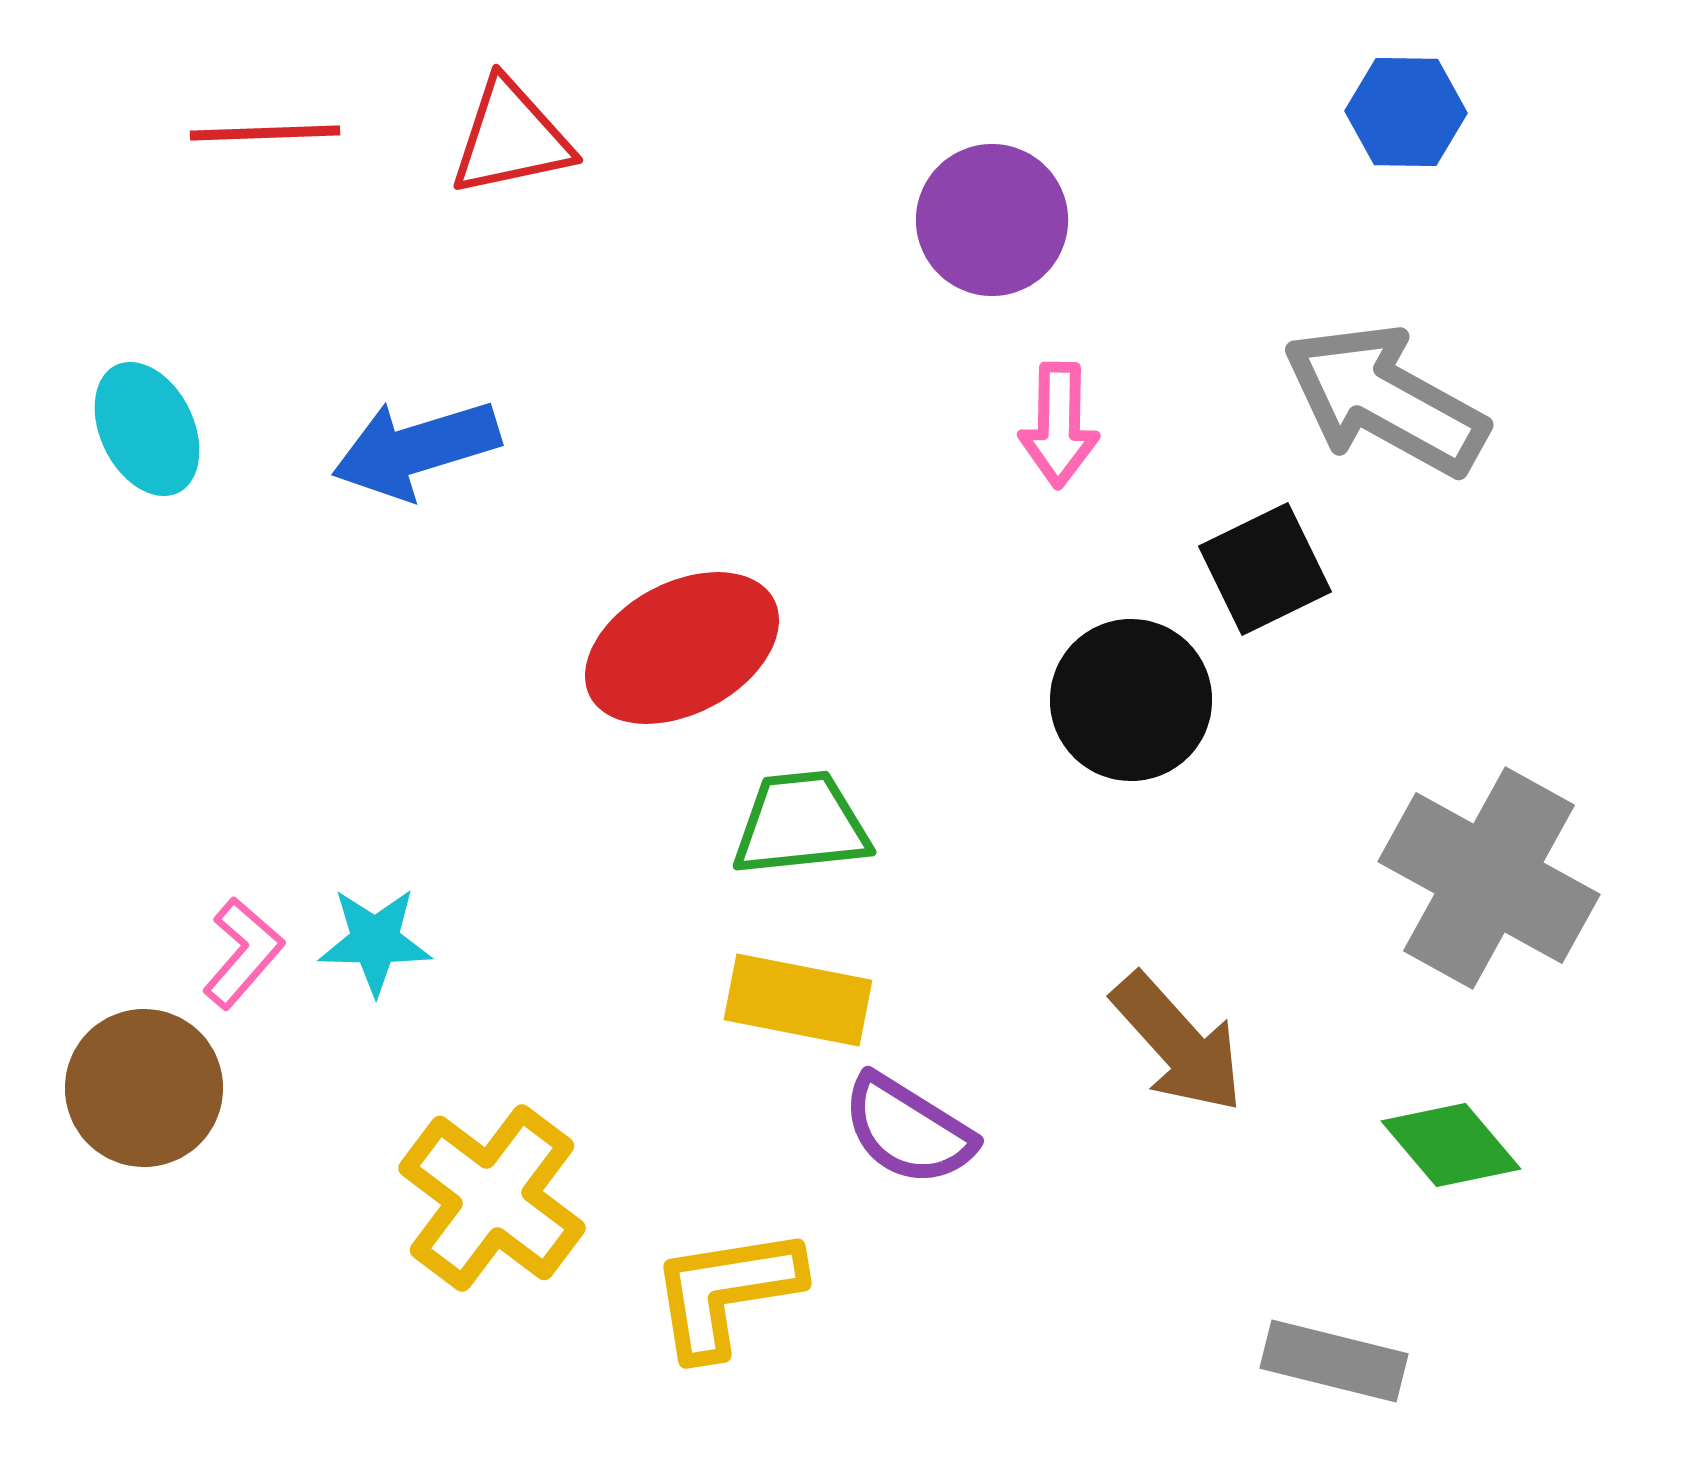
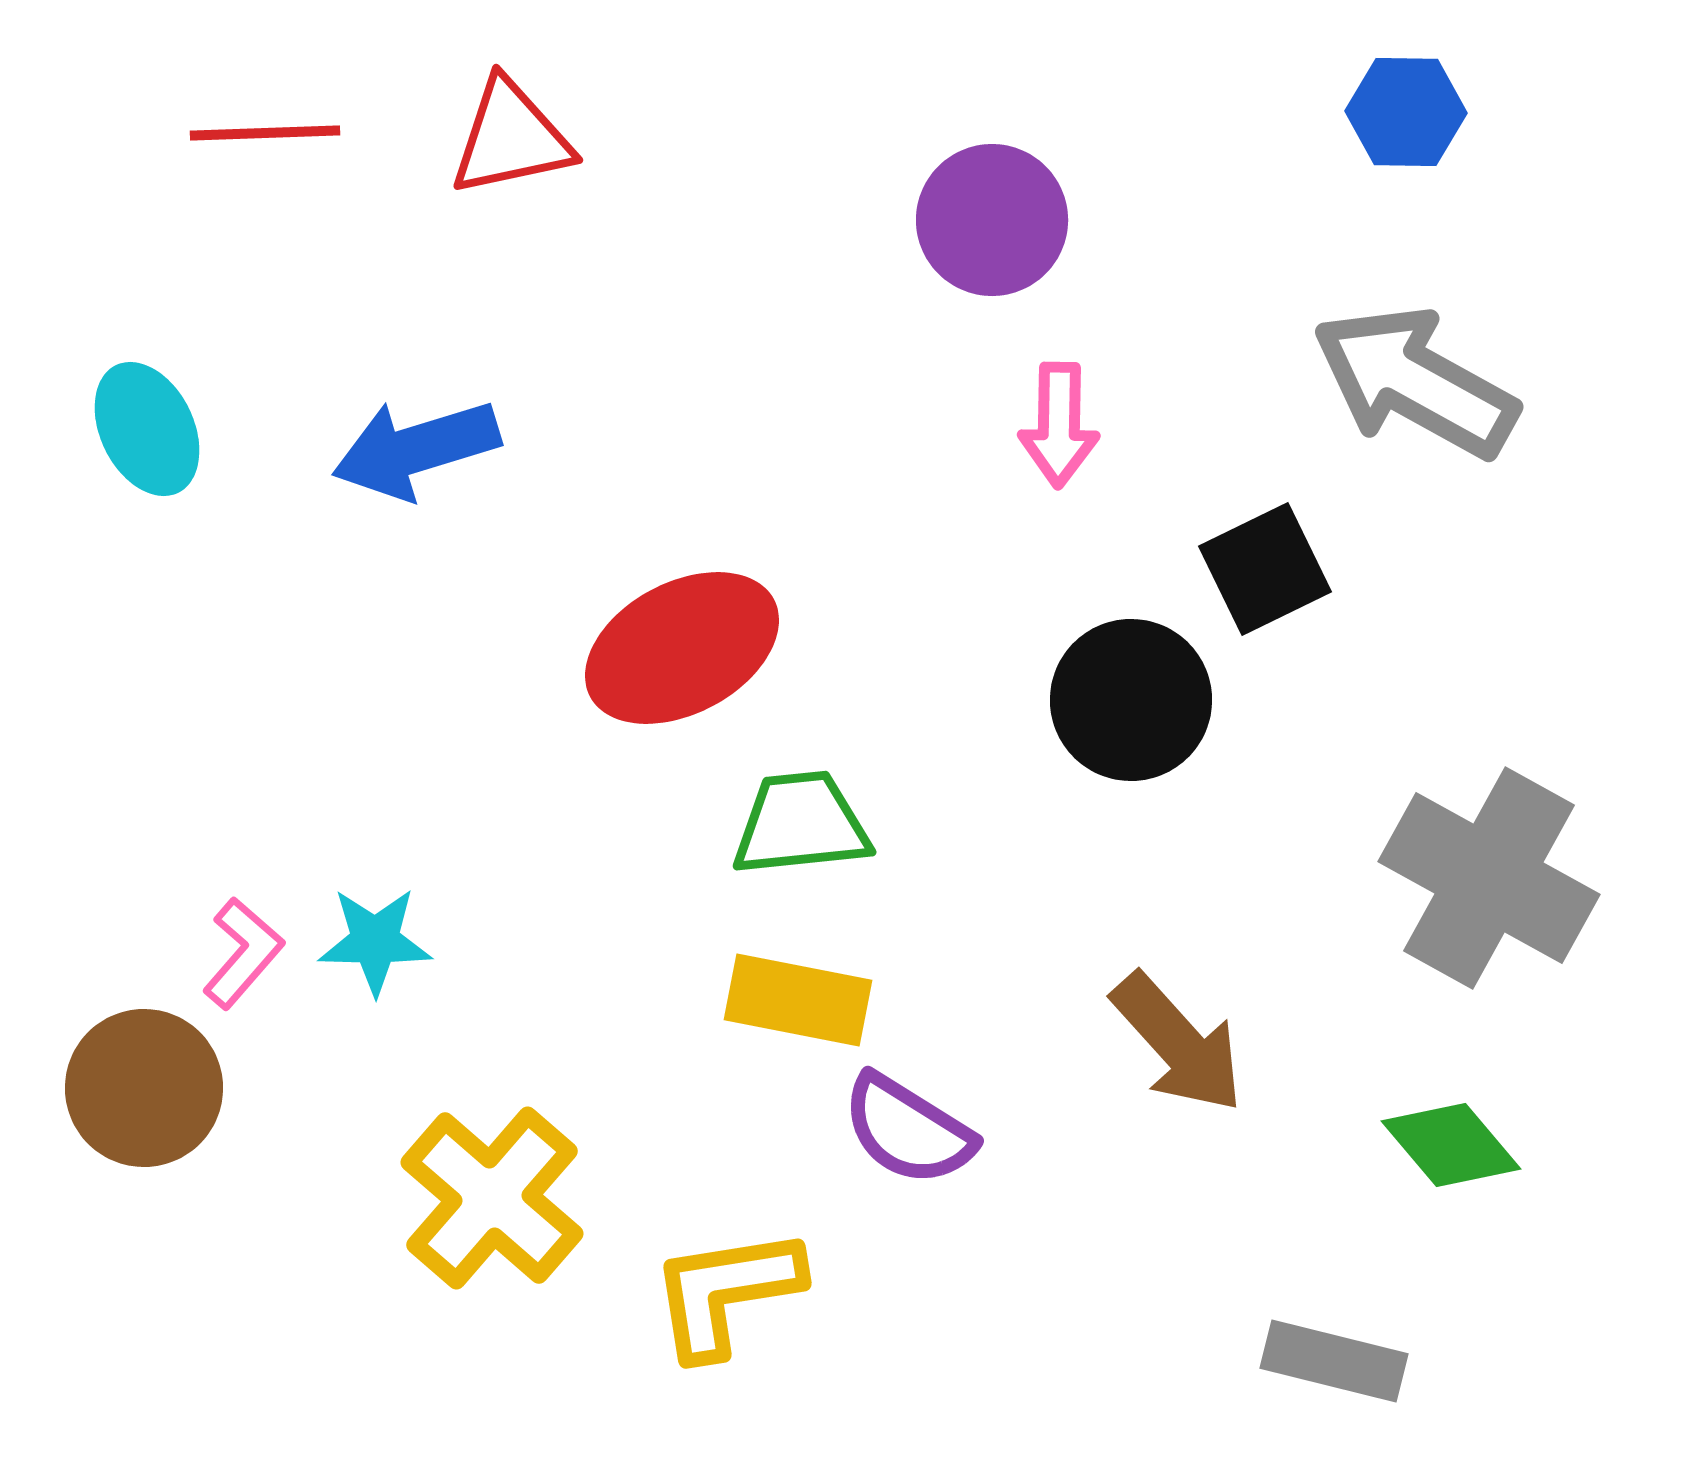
gray arrow: moved 30 px right, 18 px up
yellow cross: rotated 4 degrees clockwise
